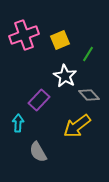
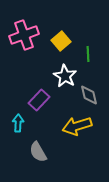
yellow square: moved 1 px right, 1 px down; rotated 18 degrees counterclockwise
green line: rotated 35 degrees counterclockwise
gray diamond: rotated 30 degrees clockwise
yellow arrow: rotated 20 degrees clockwise
